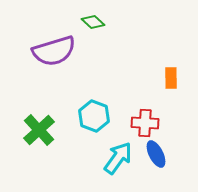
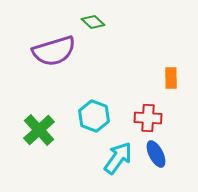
red cross: moved 3 px right, 5 px up
